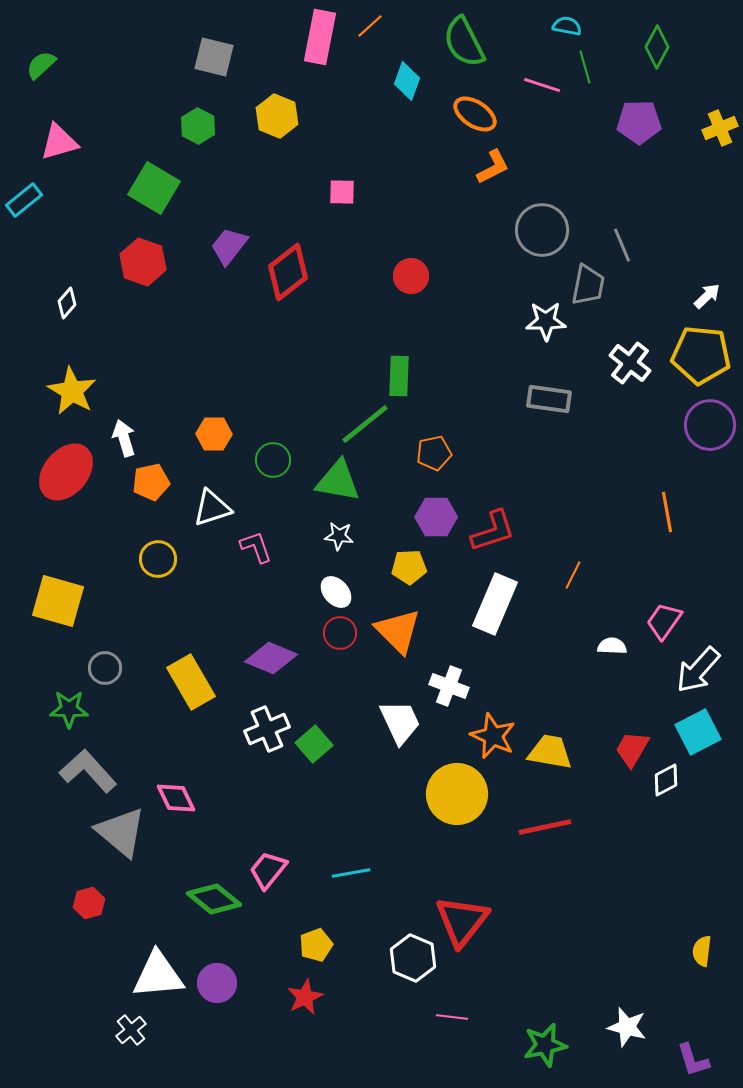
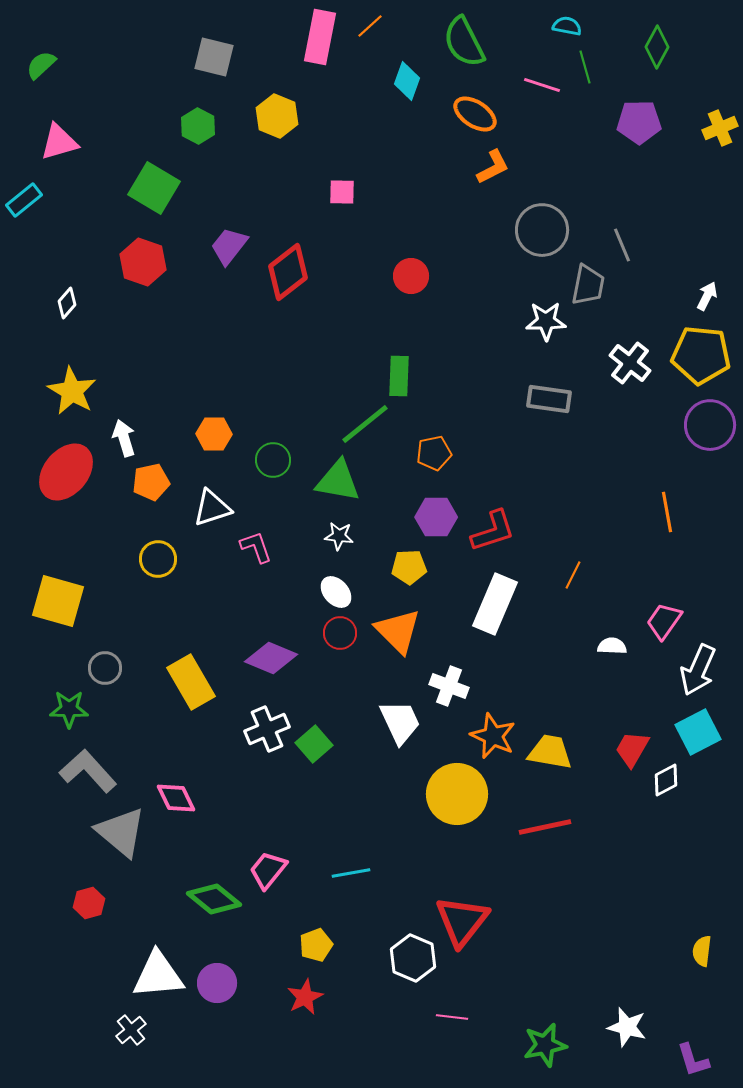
white arrow at (707, 296): rotated 20 degrees counterclockwise
white arrow at (698, 670): rotated 18 degrees counterclockwise
